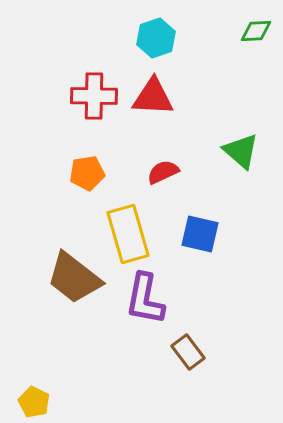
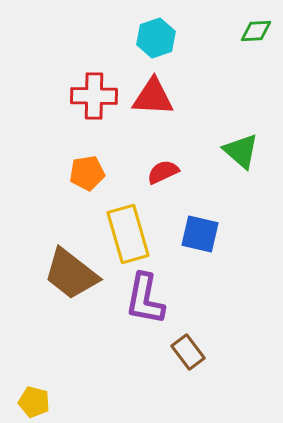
brown trapezoid: moved 3 px left, 4 px up
yellow pentagon: rotated 12 degrees counterclockwise
